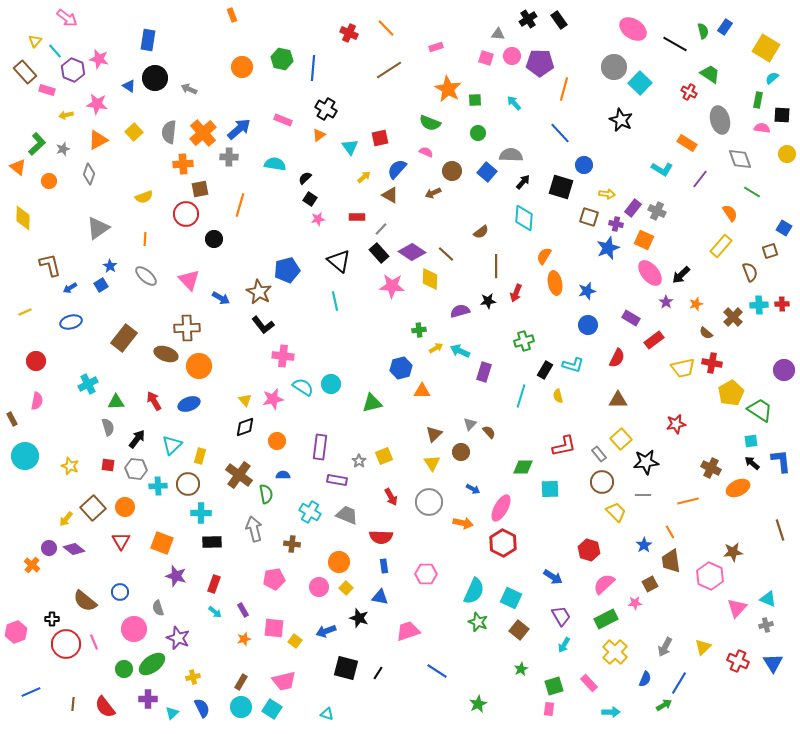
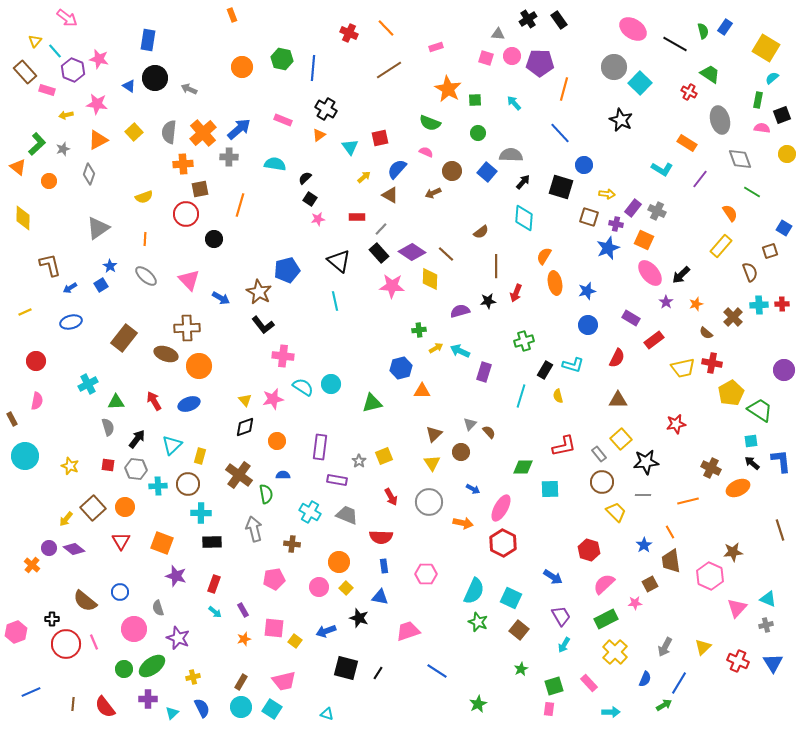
black square at (782, 115): rotated 24 degrees counterclockwise
green ellipse at (152, 664): moved 2 px down
